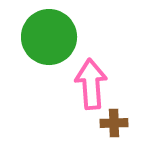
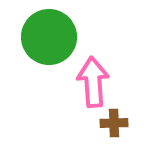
pink arrow: moved 2 px right, 2 px up
